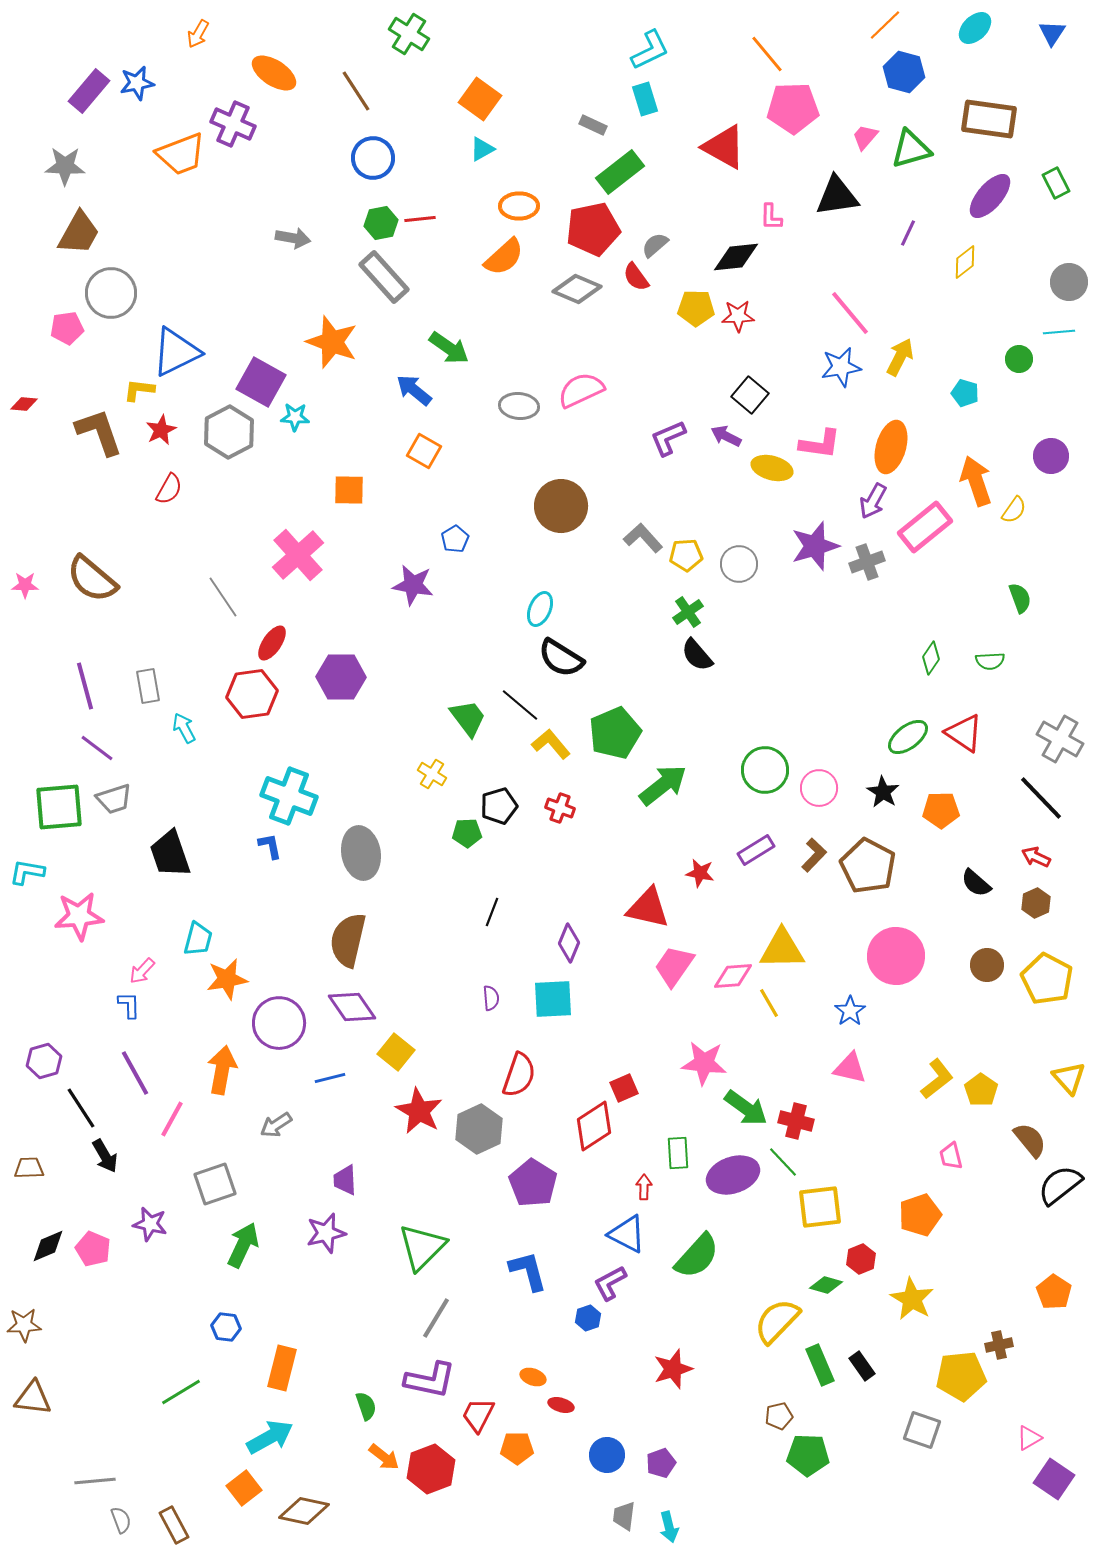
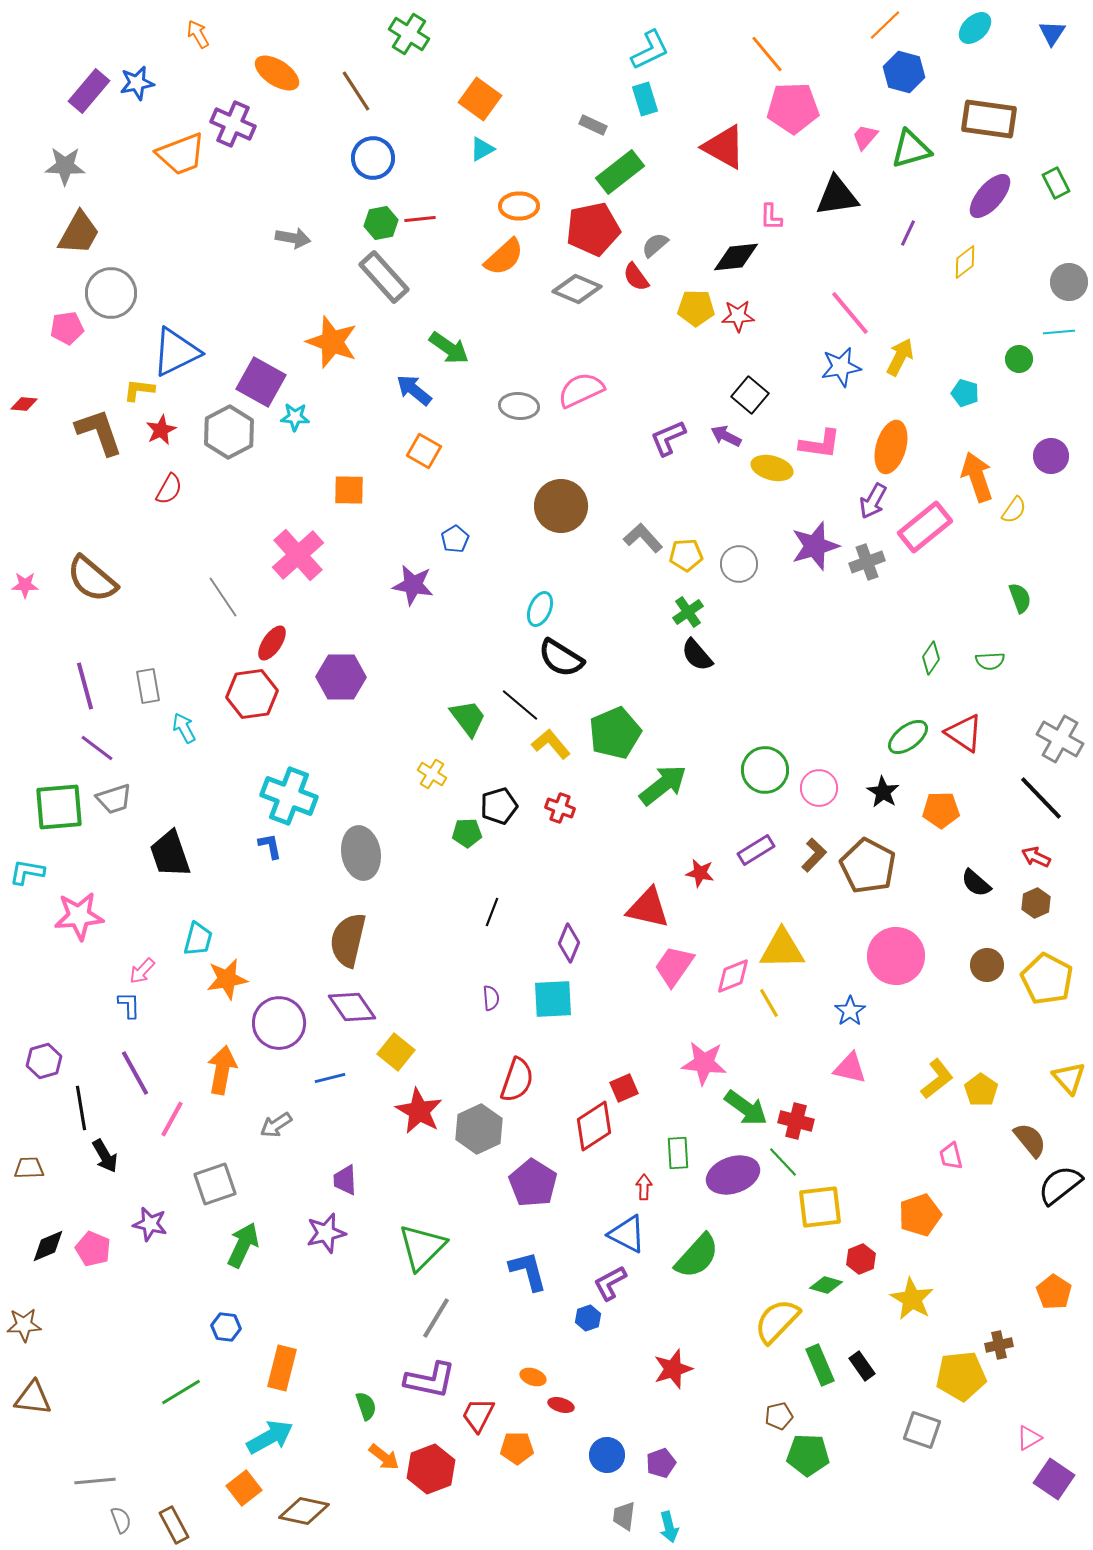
orange arrow at (198, 34): rotated 120 degrees clockwise
orange ellipse at (274, 73): moved 3 px right
orange arrow at (976, 481): moved 1 px right, 4 px up
pink diamond at (733, 976): rotated 18 degrees counterclockwise
red semicircle at (519, 1075): moved 2 px left, 5 px down
black line at (81, 1108): rotated 24 degrees clockwise
